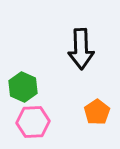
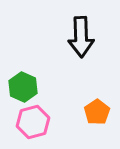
black arrow: moved 12 px up
pink hexagon: rotated 12 degrees counterclockwise
